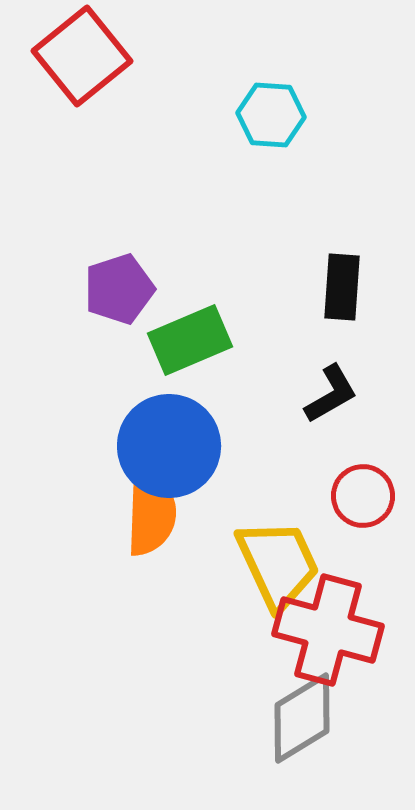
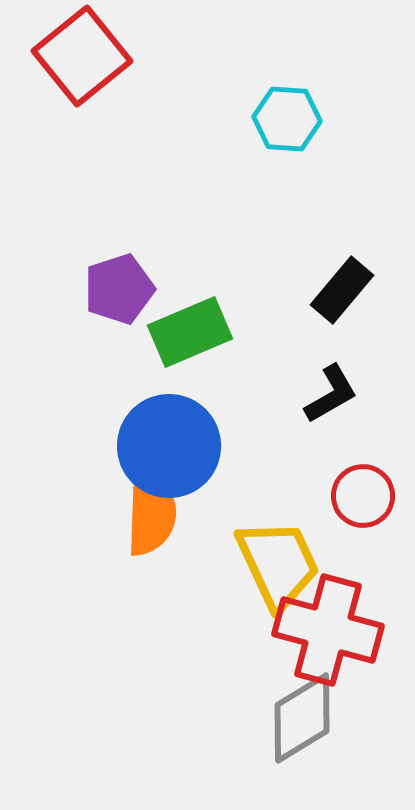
cyan hexagon: moved 16 px right, 4 px down
black rectangle: moved 3 px down; rotated 36 degrees clockwise
green rectangle: moved 8 px up
